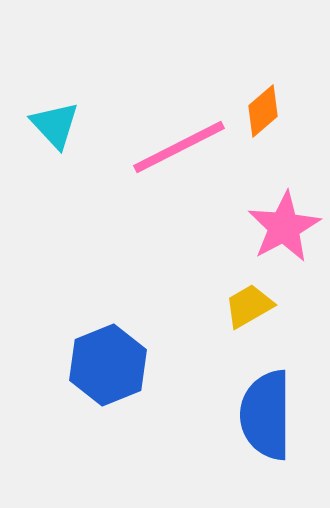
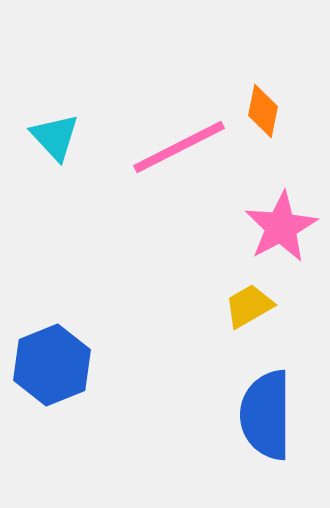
orange diamond: rotated 38 degrees counterclockwise
cyan triangle: moved 12 px down
pink star: moved 3 px left
blue hexagon: moved 56 px left
